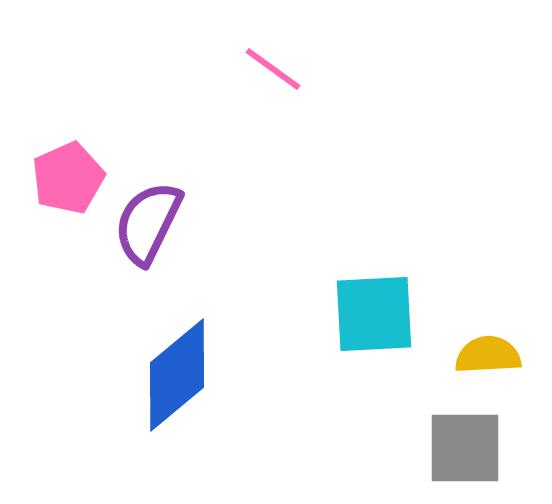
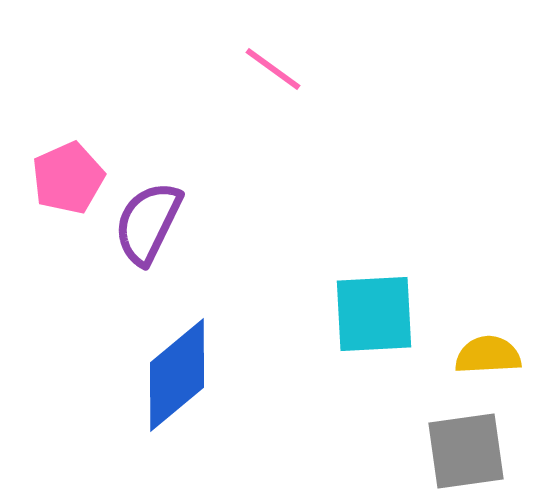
gray square: moved 1 px right, 3 px down; rotated 8 degrees counterclockwise
